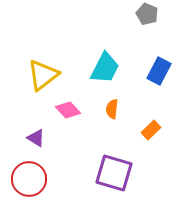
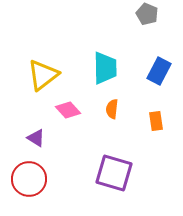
cyan trapezoid: rotated 28 degrees counterclockwise
orange rectangle: moved 5 px right, 9 px up; rotated 54 degrees counterclockwise
